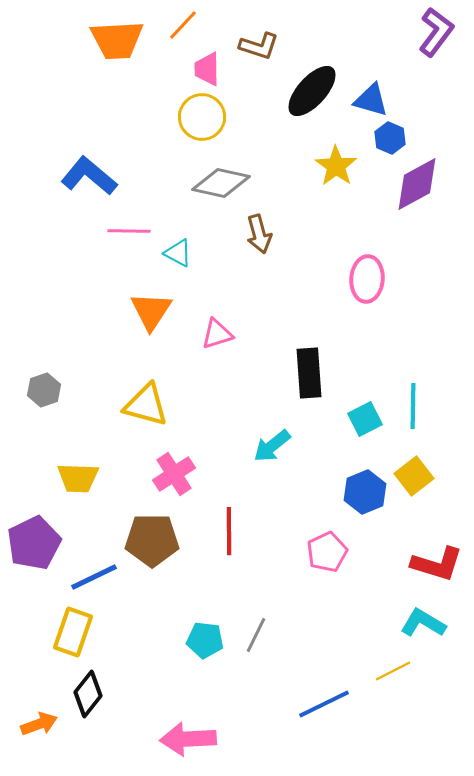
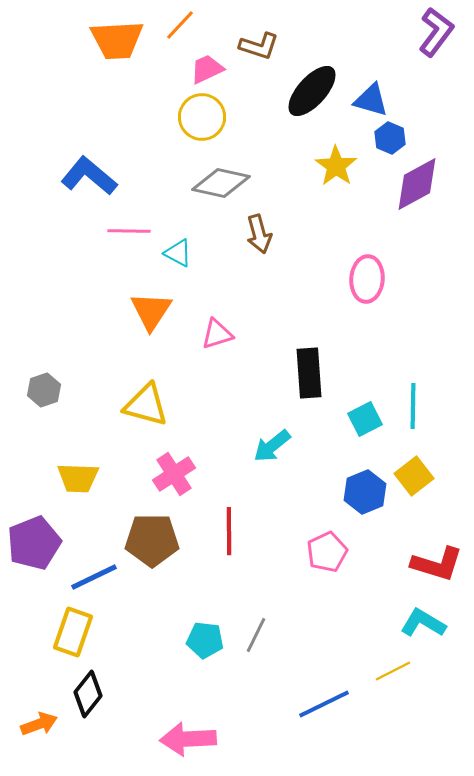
orange line at (183, 25): moved 3 px left
pink trapezoid at (207, 69): rotated 66 degrees clockwise
purple pentagon at (34, 543): rotated 4 degrees clockwise
